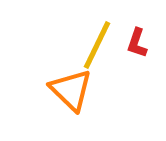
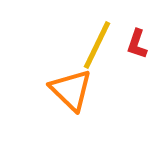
red L-shape: moved 1 px down
